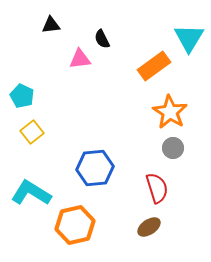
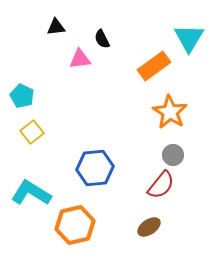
black triangle: moved 5 px right, 2 px down
gray circle: moved 7 px down
red semicircle: moved 4 px right, 3 px up; rotated 56 degrees clockwise
